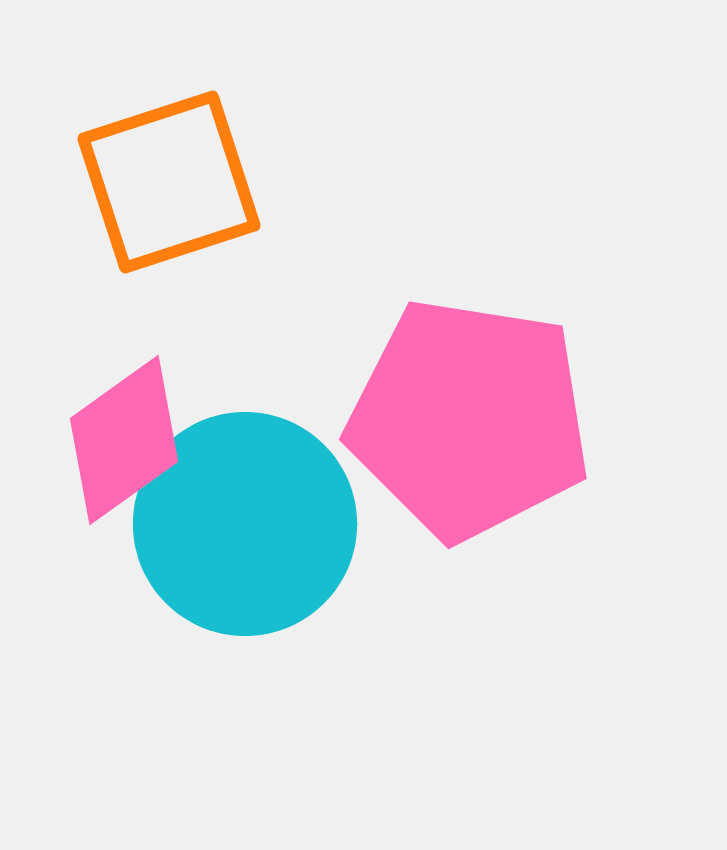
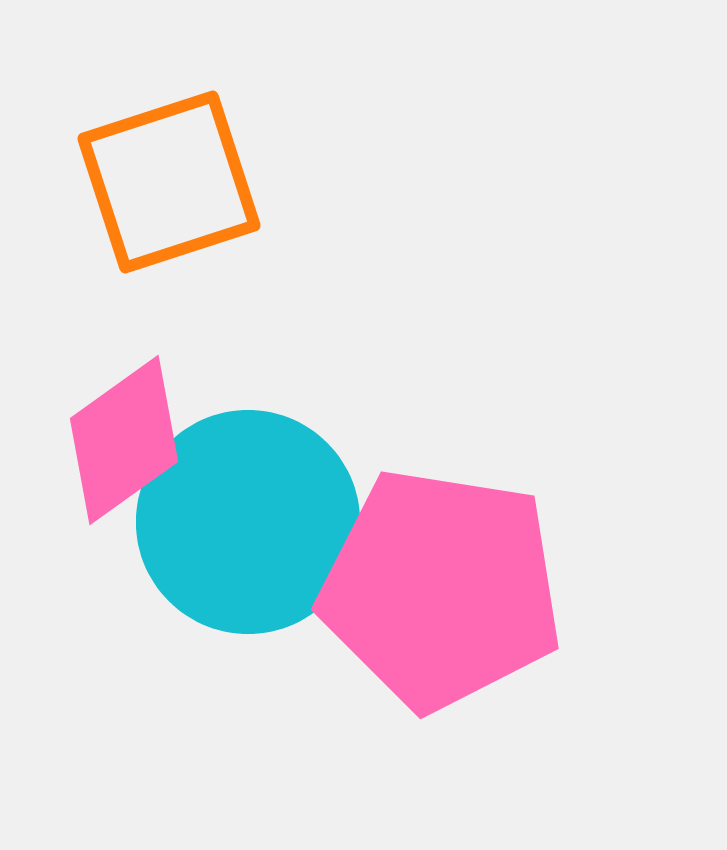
pink pentagon: moved 28 px left, 170 px down
cyan circle: moved 3 px right, 2 px up
